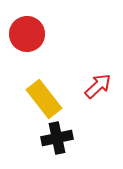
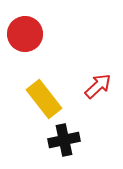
red circle: moved 2 px left
black cross: moved 7 px right, 2 px down
